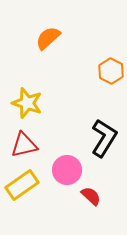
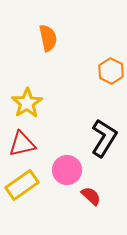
orange semicircle: rotated 120 degrees clockwise
yellow star: rotated 20 degrees clockwise
red triangle: moved 2 px left, 1 px up
